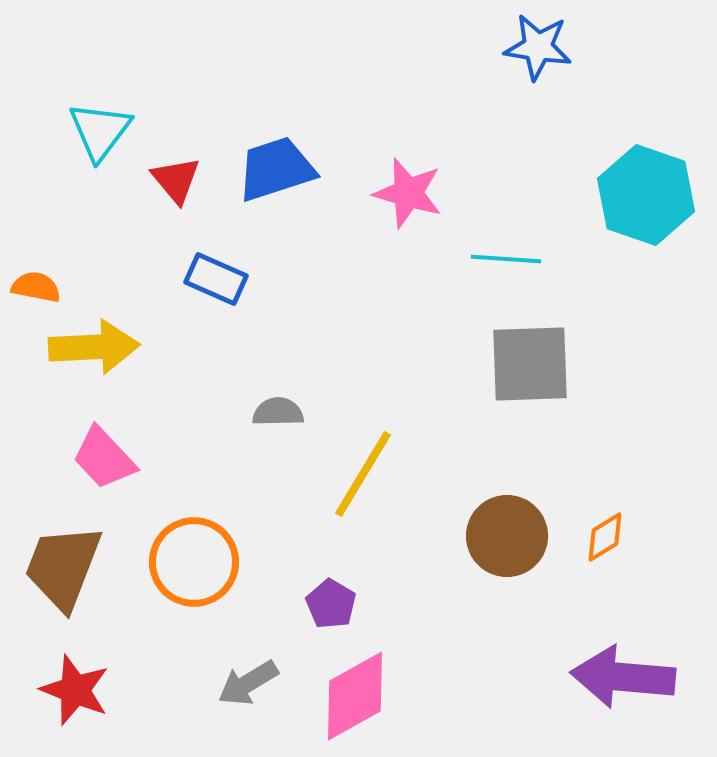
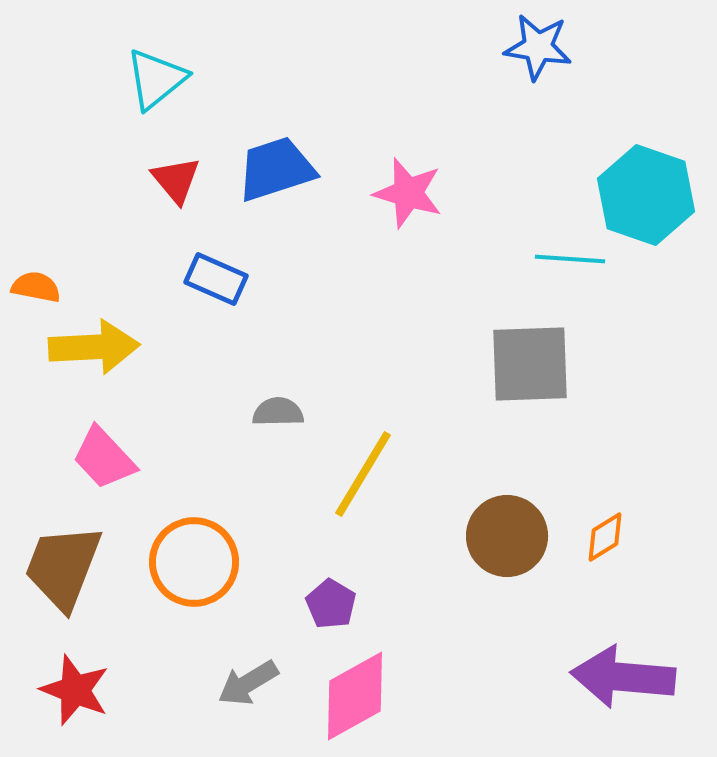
cyan triangle: moved 56 px right, 52 px up; rotated 14 degrees clockwise
cyan line: moved 64 px right
